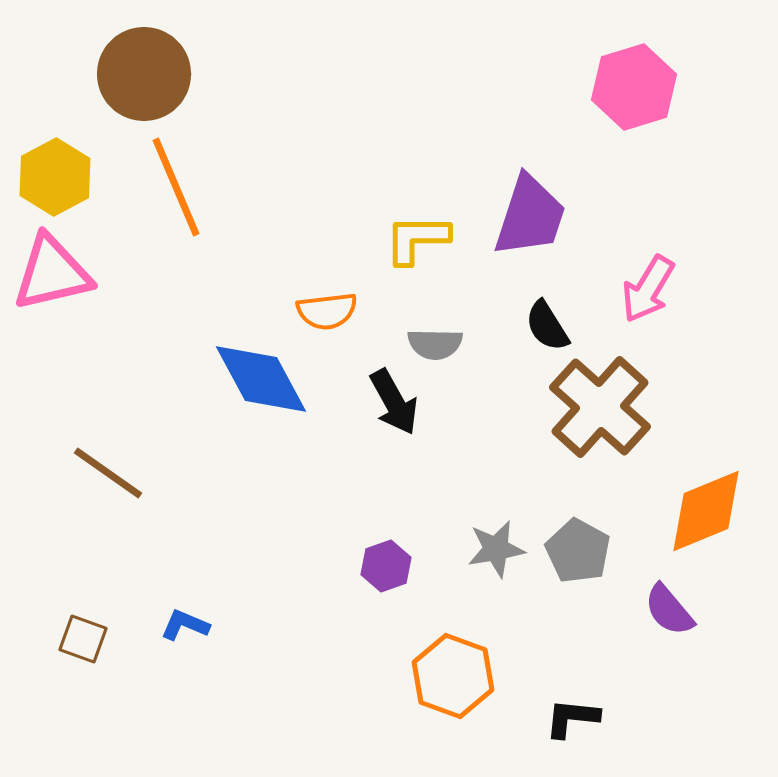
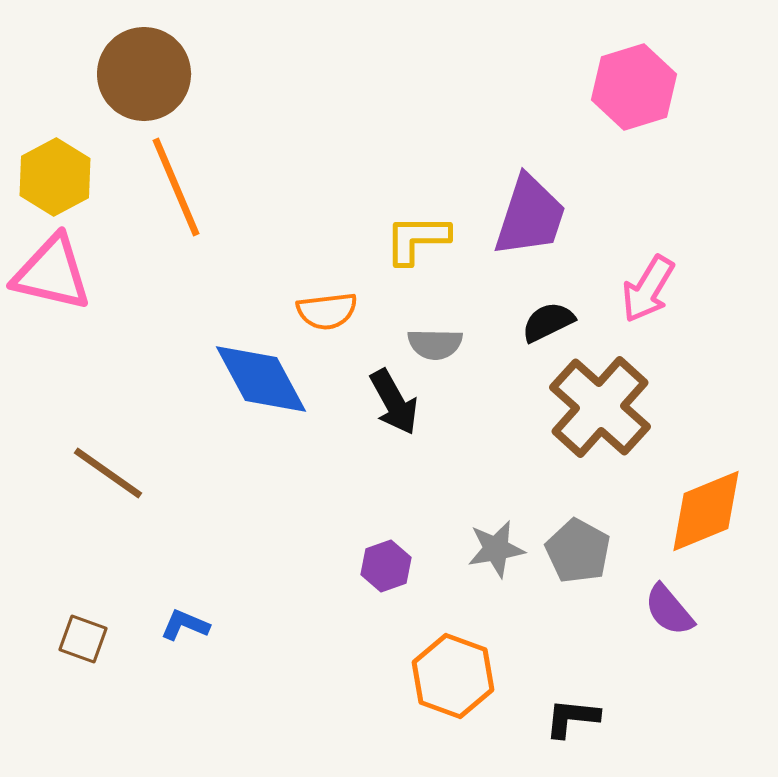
pink triangle: rotated 26 degrees clockwise
black semicircle: moved 1 px right, 4 px up; rotated 96 degrees clockwise
